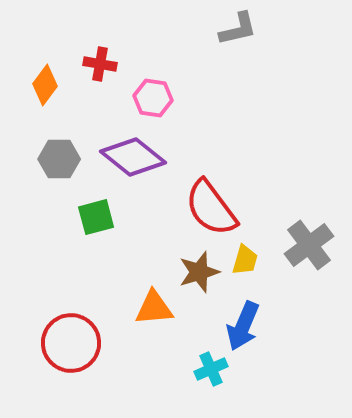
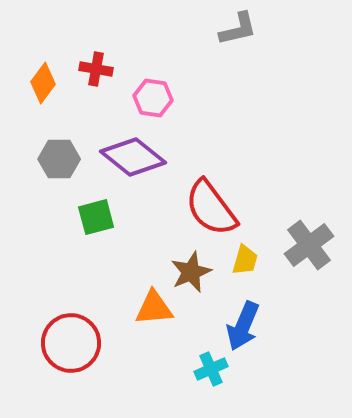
red cross: moved 4 px left, 5 px down
orange diamond: moved 2 px left, 2 px up
brown star: moved 8 px left; rotated 6 degrees counterclockwise
